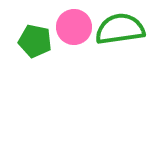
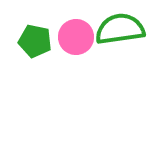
pink circle: moved 2 px right, 10 px down
